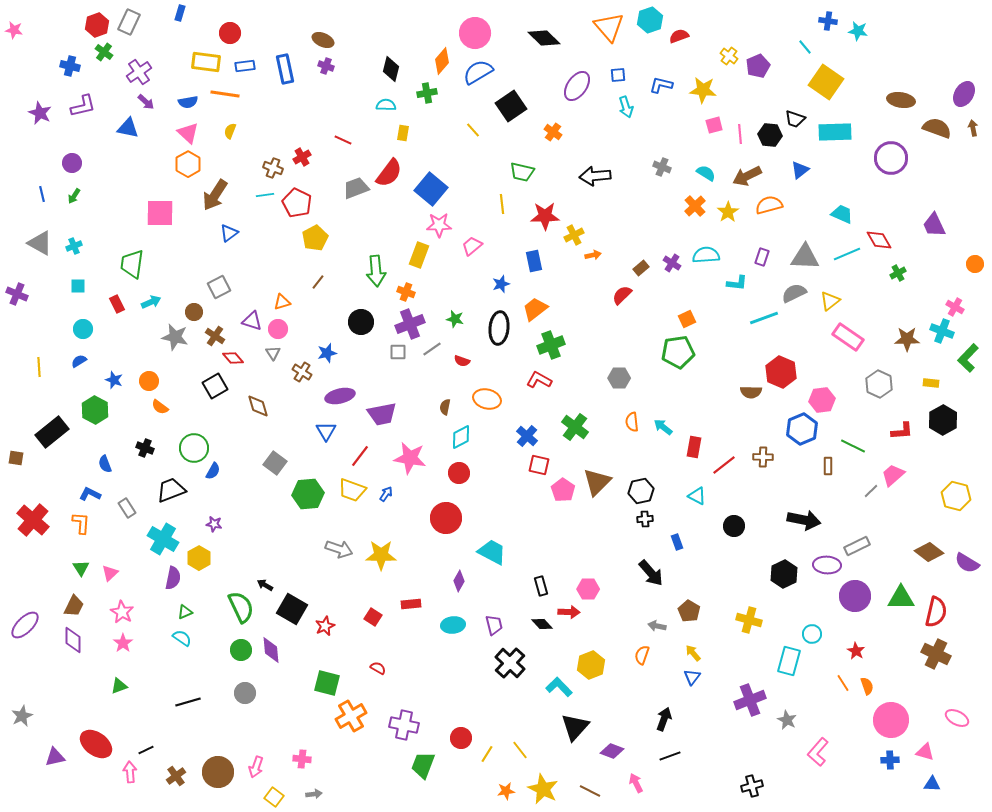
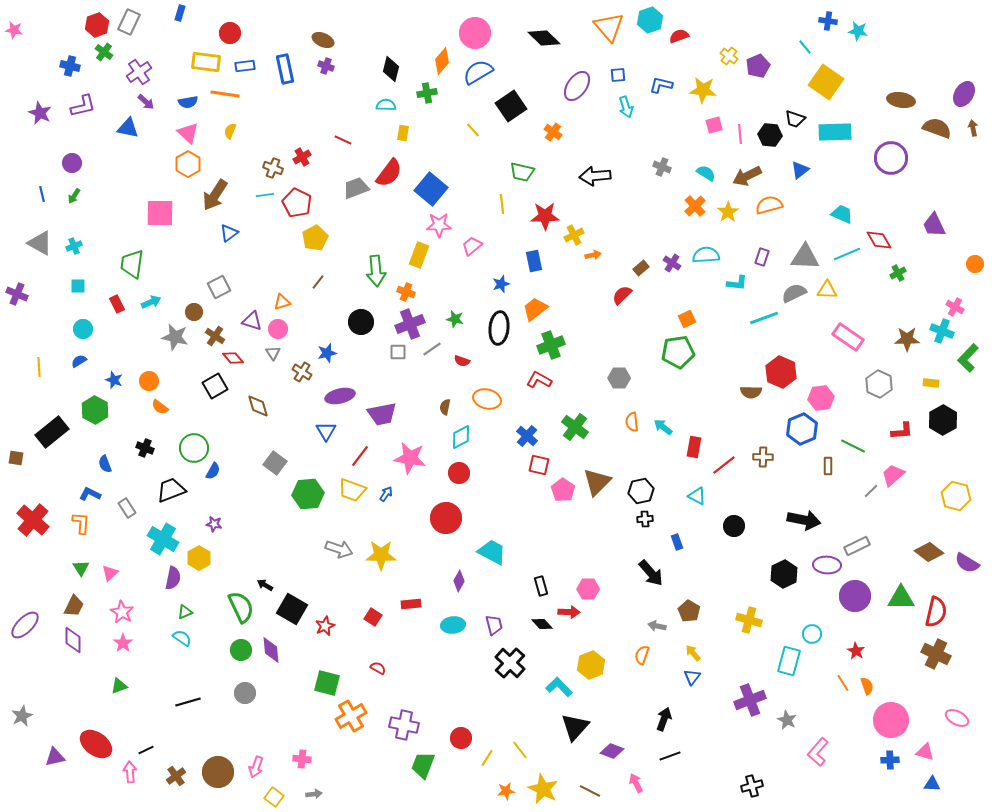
yellow triangle at (830, 301): moved 3 px left, 11 px up; rotated 40 degrees clockwise
pink hexagon at (822, 400): moved 1 px left, 2 px up
yellow line at (487, 754): moved 4 px down
